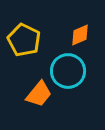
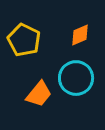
cyan circle: moved 8 px right, 7 px down
